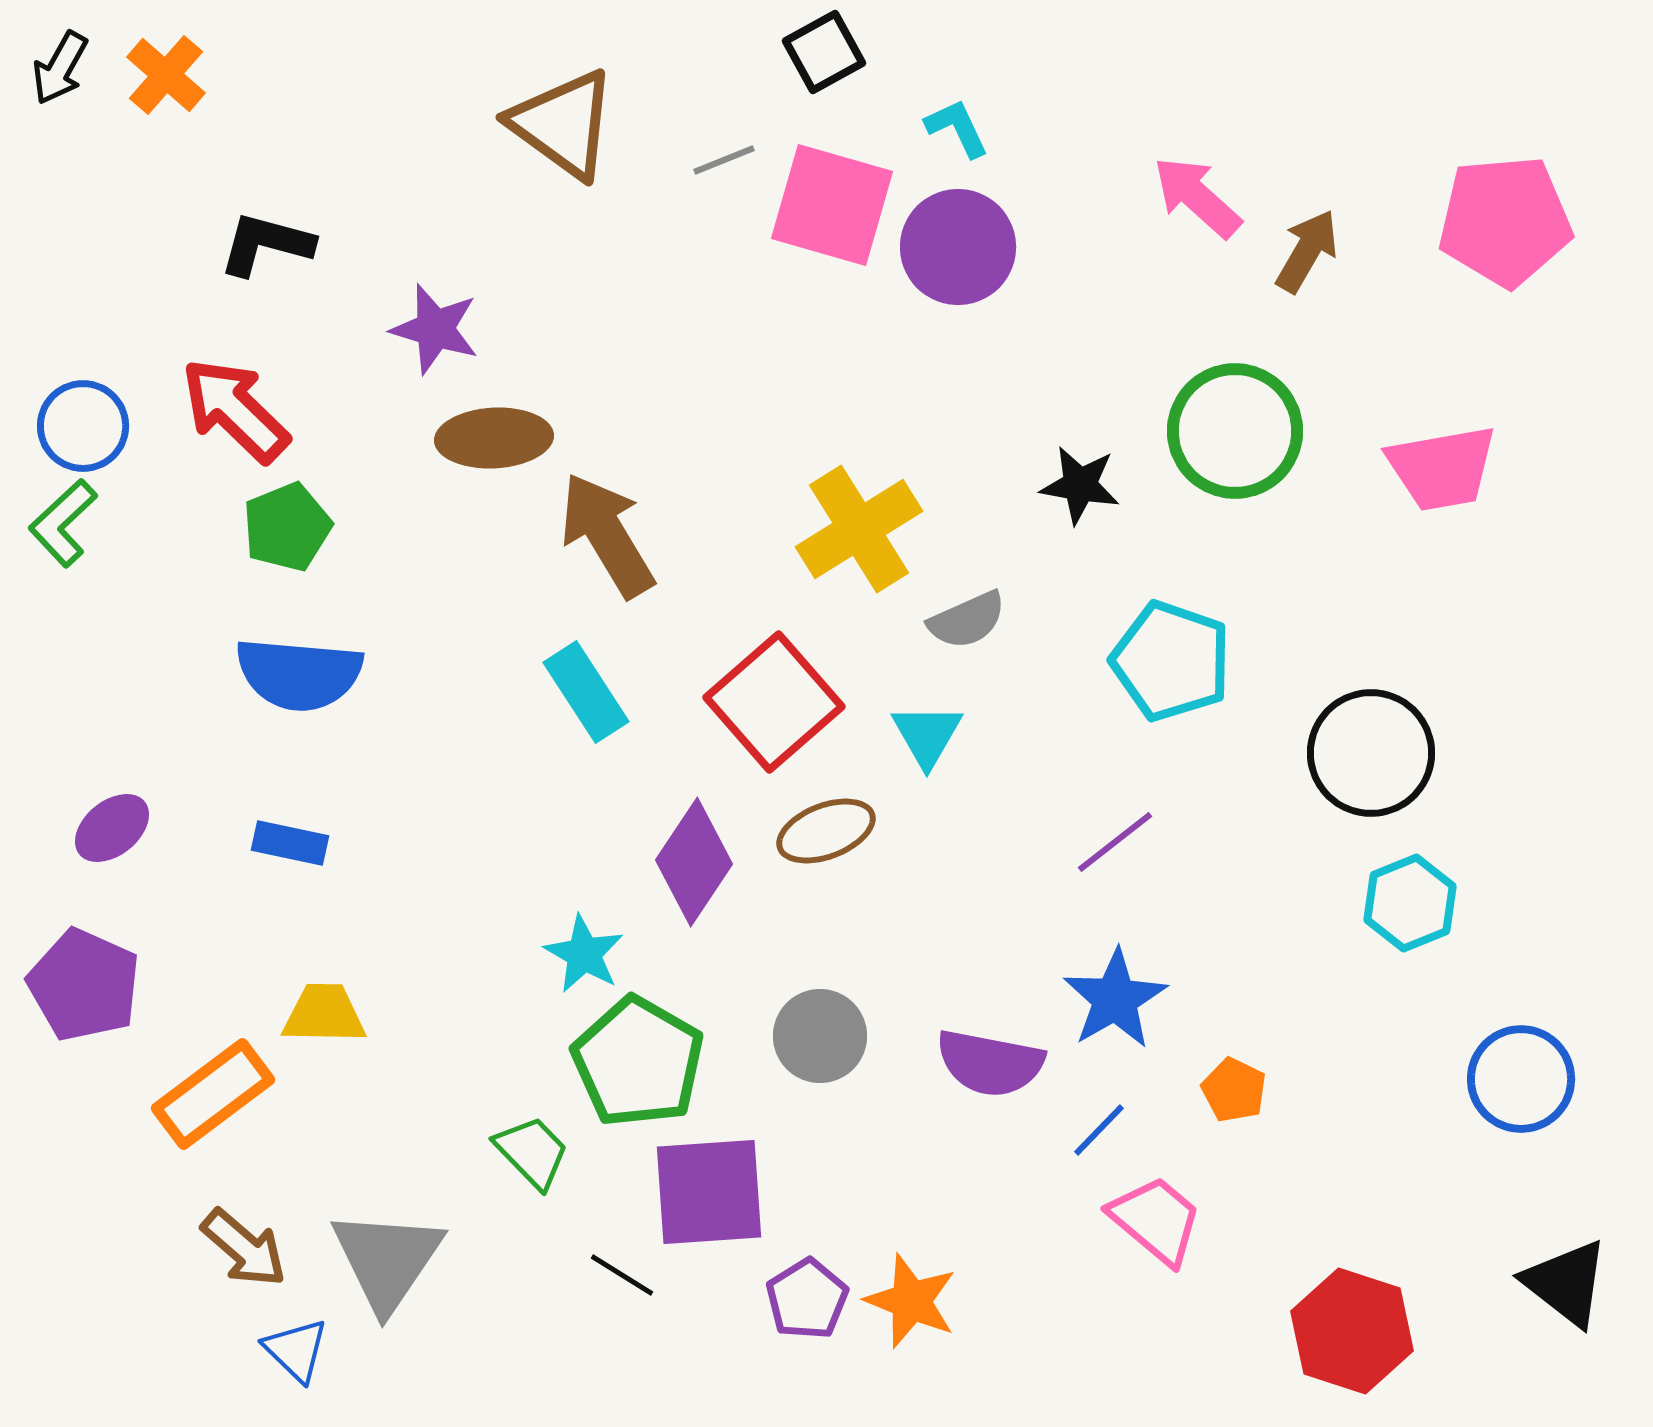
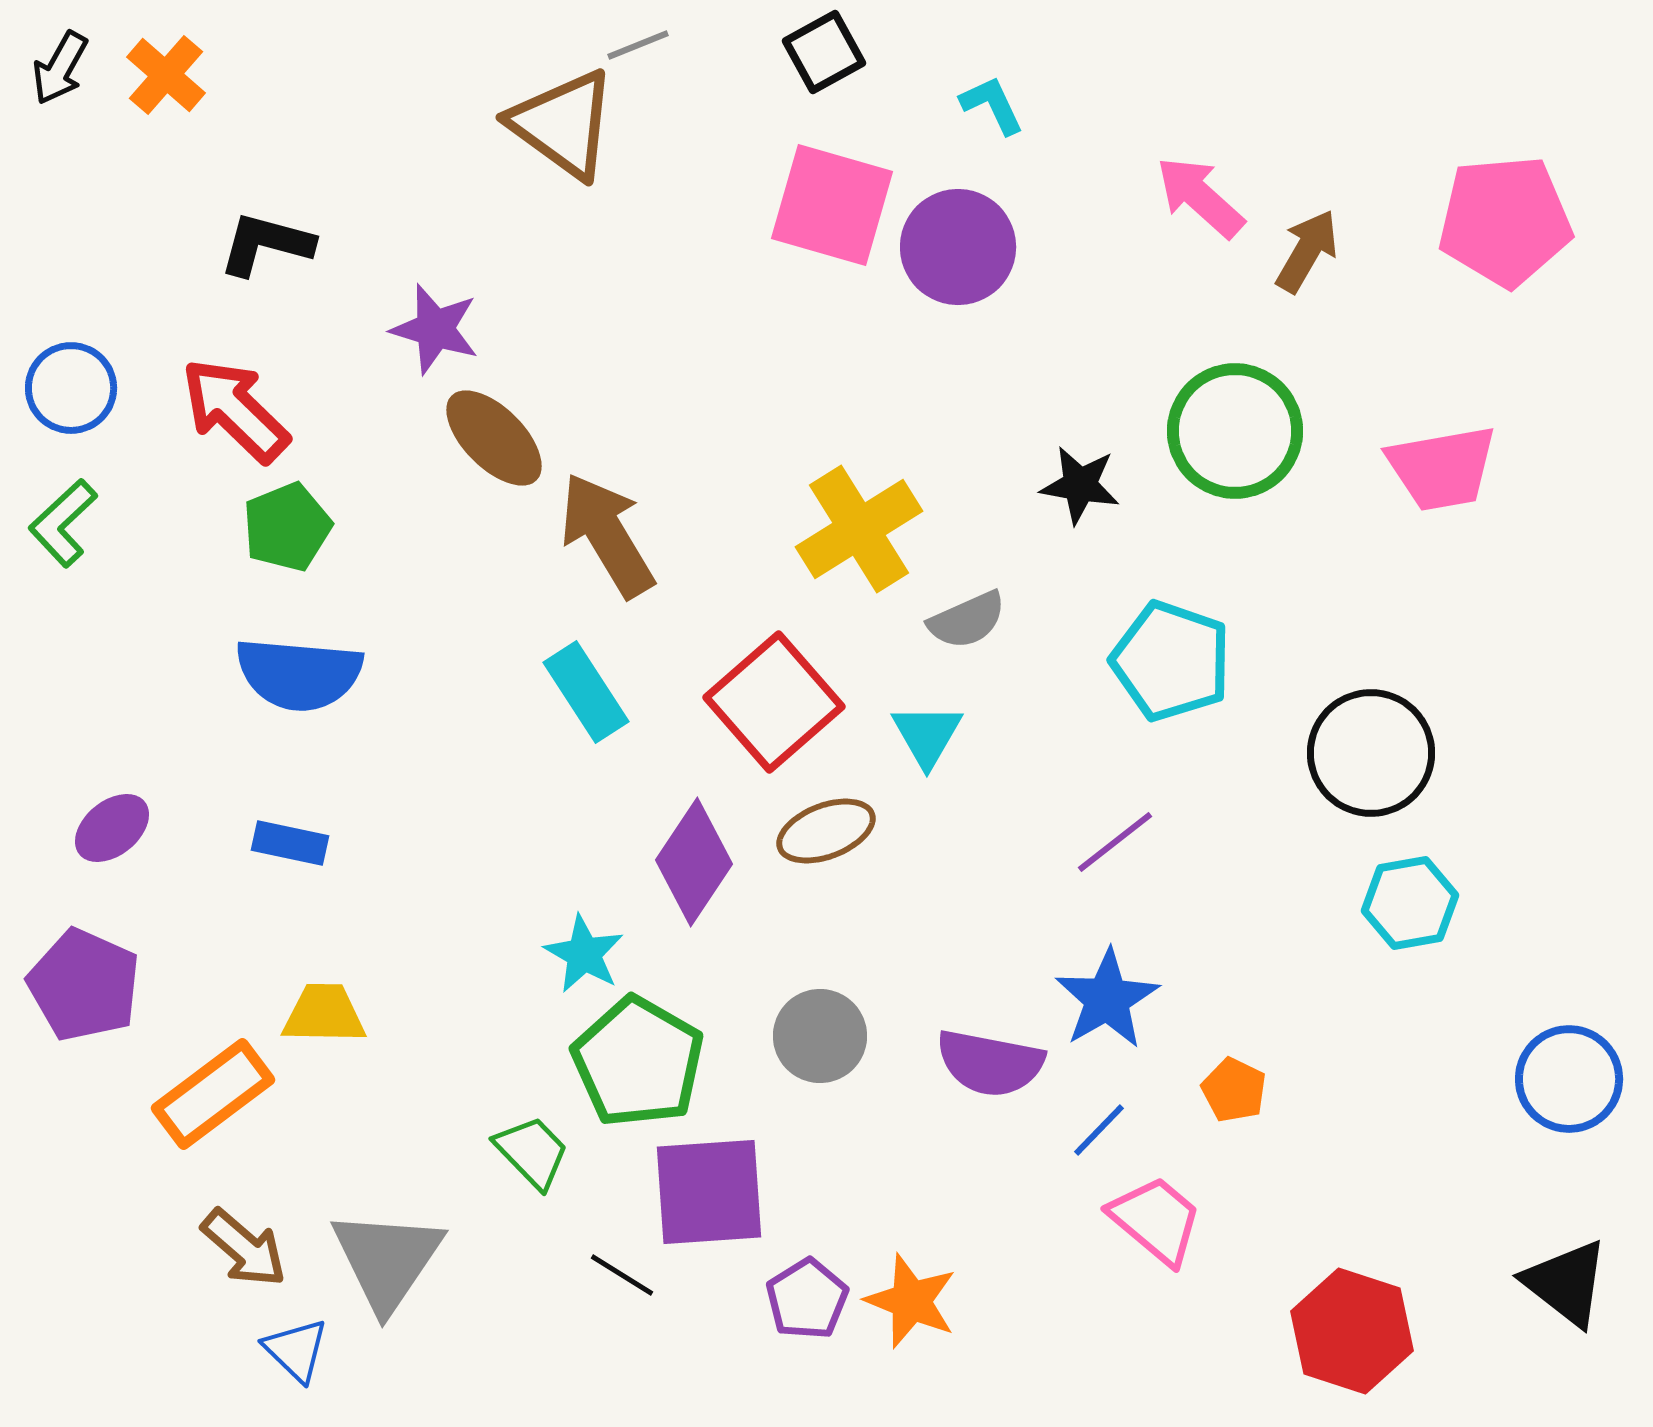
cyan L-shape at (957, 128): moved 35 px right, 23 px up
gray line at (724, 160): moved 86 px left, 115 px up
pink arrow at (1197, 197): moved 3 px right
blue circle at (83, 426): moved 12 px left, 38 px up
brown ellipse at (494, 438): rotated 48 degrees clockwise
cyan hexagon at (1410, 903): rotated 12 degrees clockwise
blue star at (1115, 999): moved 8 px left
blue circle at (1521, 1079): moved 48 px right
